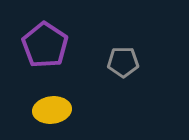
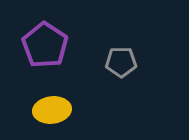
gray pentagon: moved 2 px left
